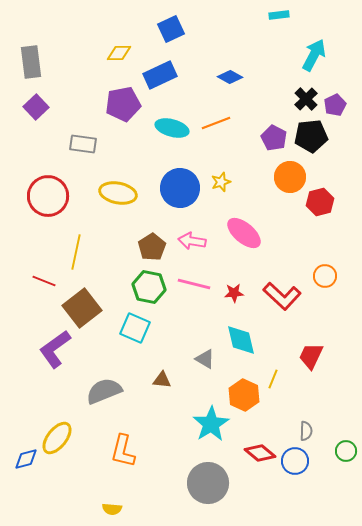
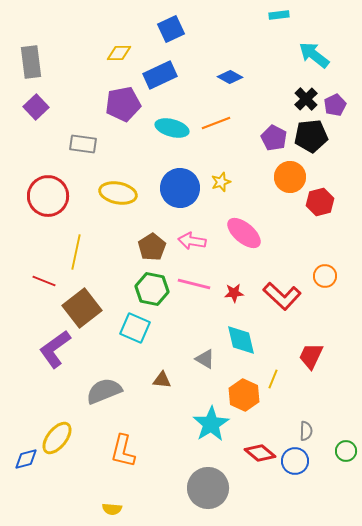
cyan arrow at (314, 55): rotated 80 degrees counterclockwise
green hexagon at (149, 287): moved 3 px right, 2 px down
gray circle at (208, 483): moved 5 px down
